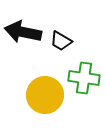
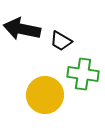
black arrow: moved 1 px left, 3 px up
green cross: moved 1 px left, 4 px up
